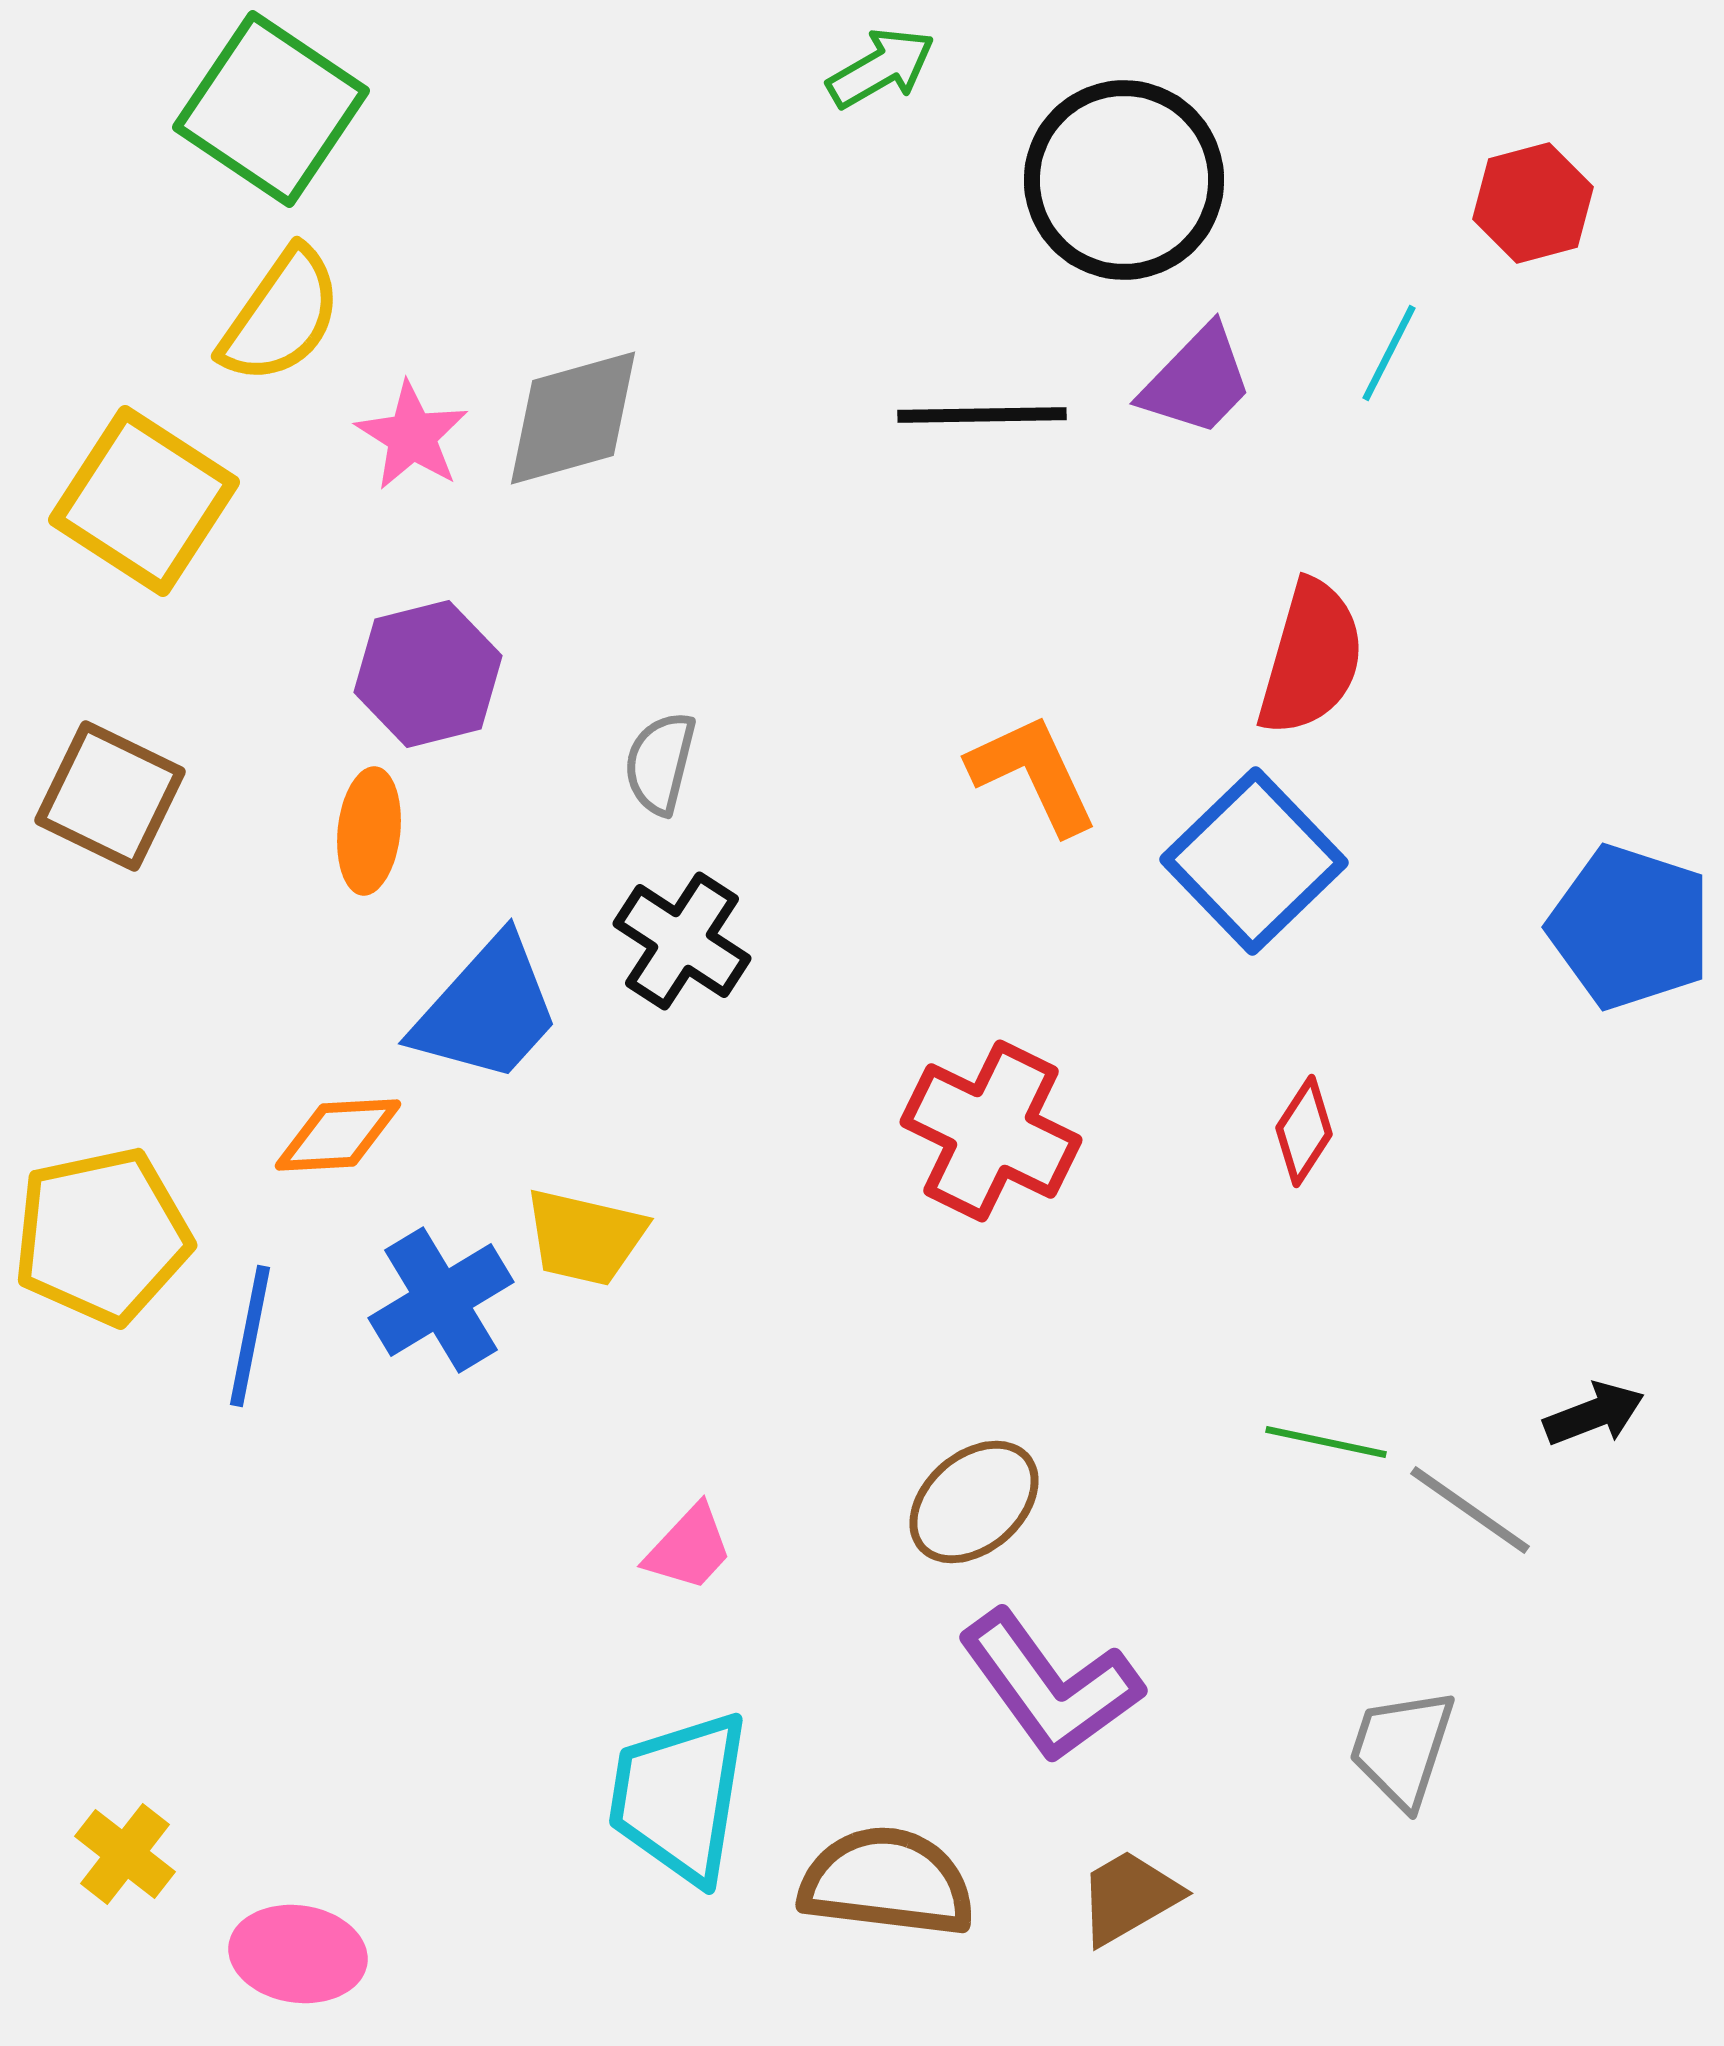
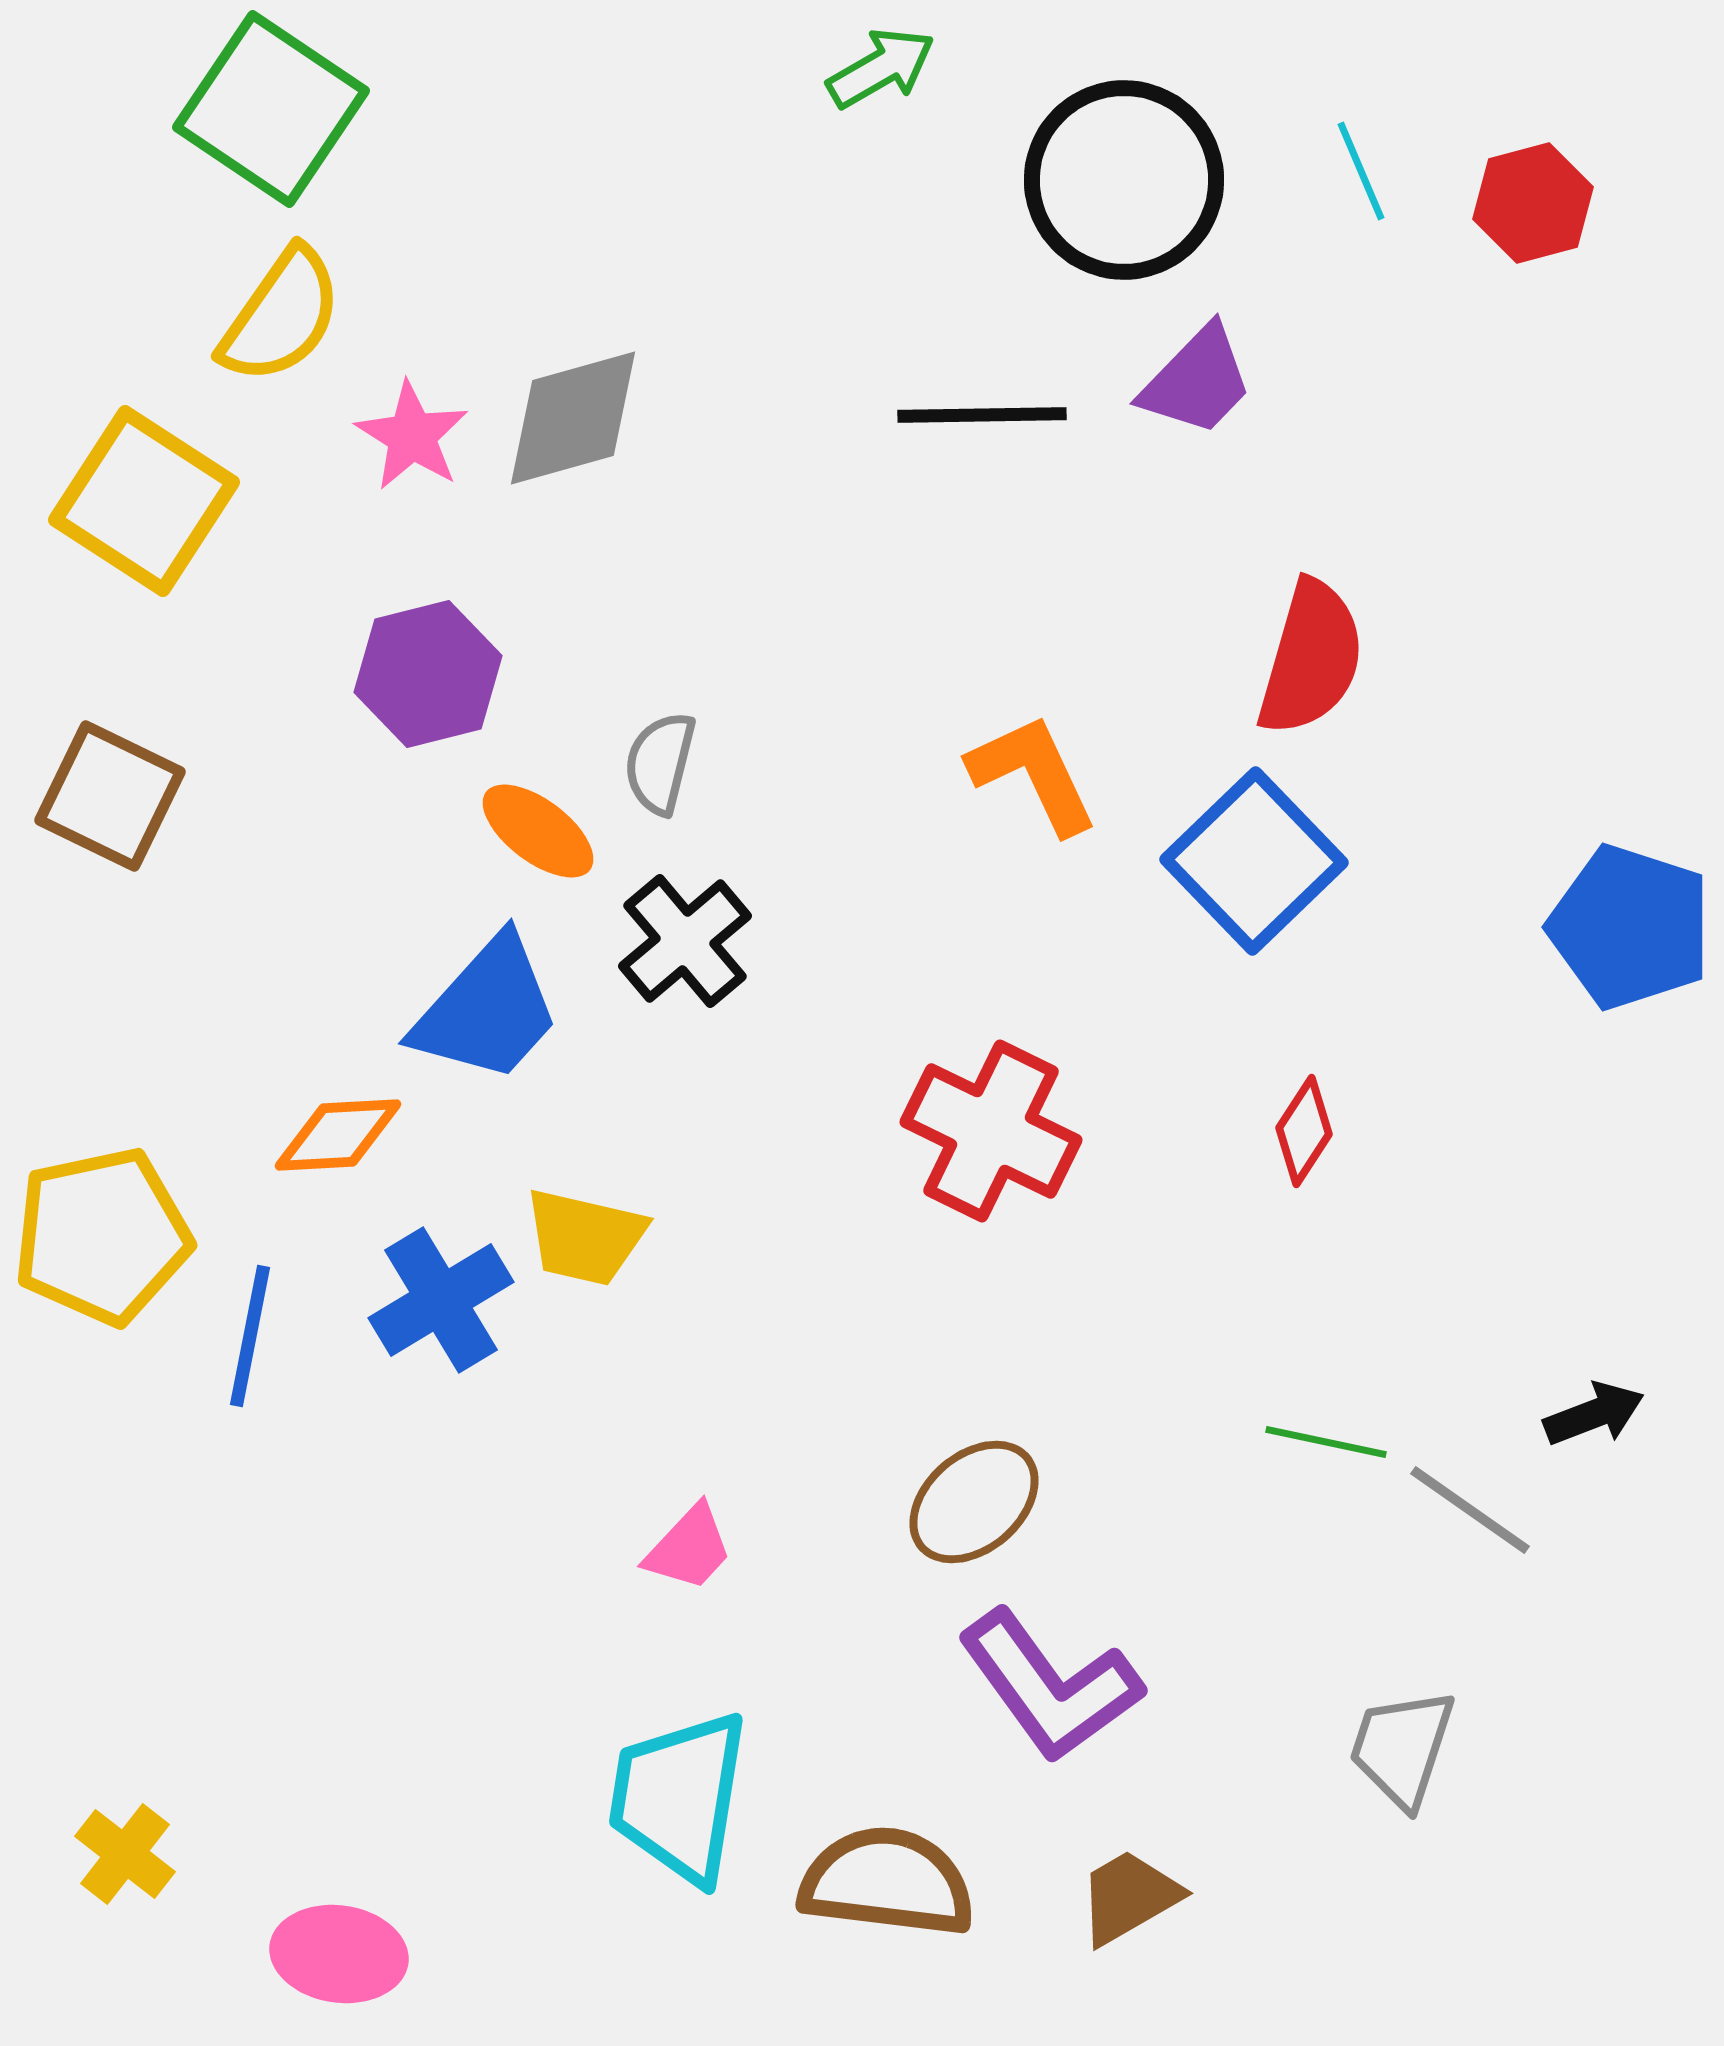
cyan line: moved 28 px left, 182 px up; rotated 50 degrees counterclockwise
orange ellipse: moved 169 px right; rotated 59 degrees counterclockwise
black cross: moved 3 px right; rotated 17 degrees clockwise
pink ellipse: moved 41 px right
